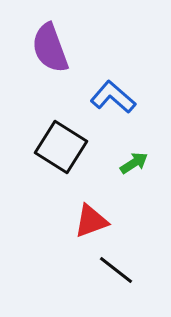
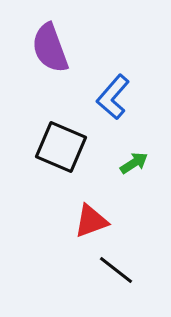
blue L-shape: rotated 90 degrees counterclockwise
black square: rotated 9 degrees counterclockwise
